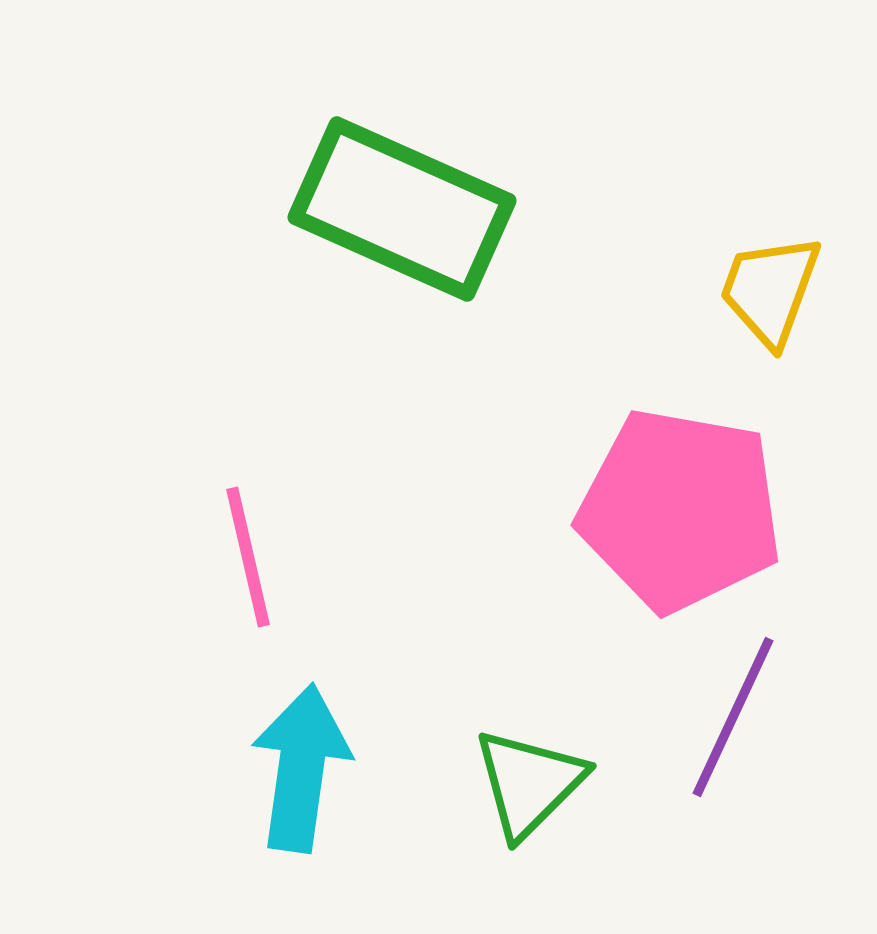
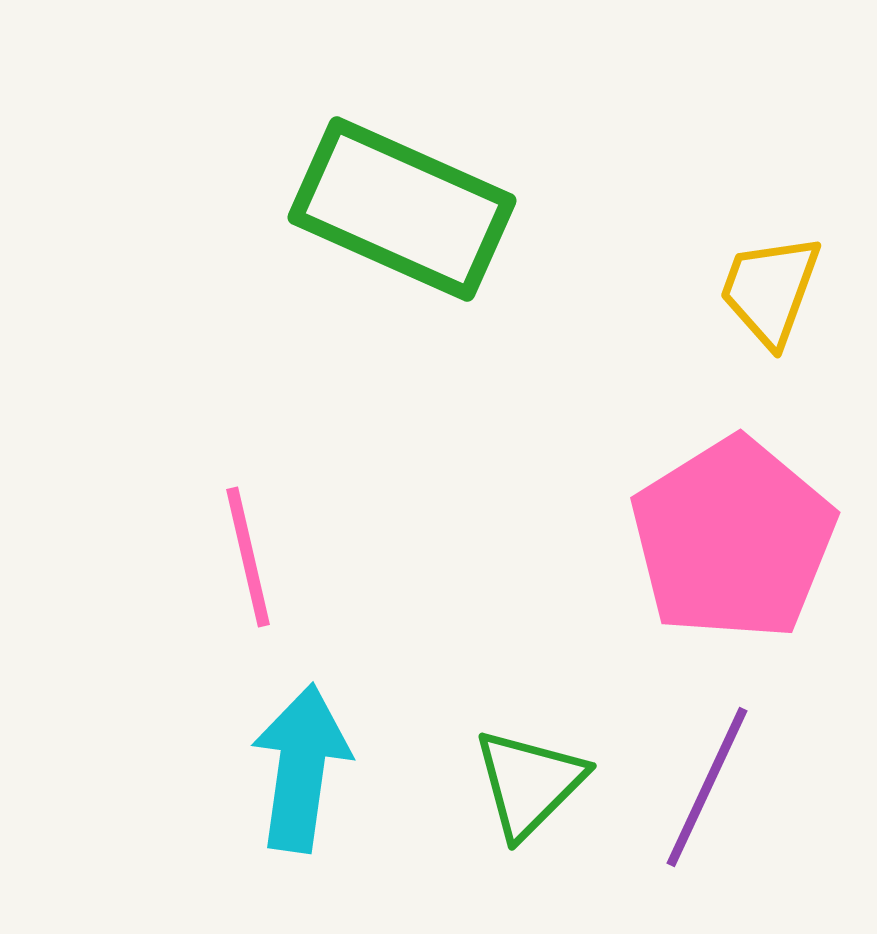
pink pentagon: moved 53 px right, 29 px down; rotated 30 degrees clockwise
purple line: moved 26 px left, 70 px down
